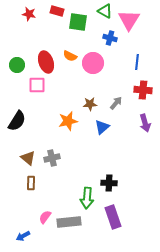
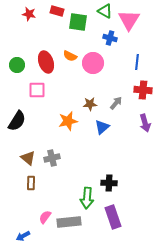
pink square: moved 5 px down
